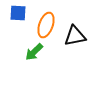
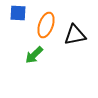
black triangle: moved 1 px up
green arrow: moved 3 px down
